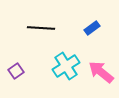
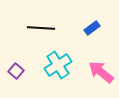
cyan cross: moved 8 px left, 1 px up
purple square: rotated 14 degrees counterclockwise
